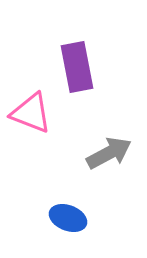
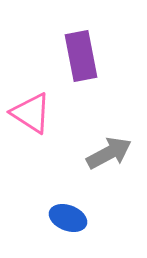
purple rectangle: moved 4 px right, 11 px up
pink triangle: rotated 12 degrees clockwise
